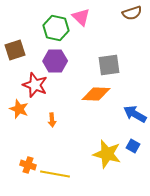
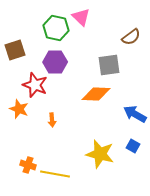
brown semicircle: moved 1 px left, 24 px down; rotated 18 degrees counterclockwise
purple hexagon: moved 1 px down
yellow star: moved 7 px left
